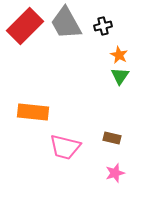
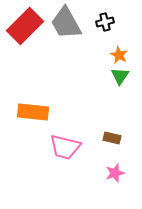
black cross: moved 2 px right, 4 px up
